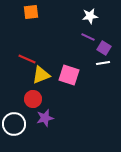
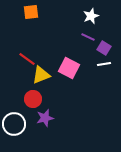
white star: moved 1 px right; rotated 14 degrees counterclockwise
red line: rotated 12 degrees clockwise
white line: moved 1 px right, 1 px down
pink square: moved 7 px up; rotated 10 degrees clockwise
